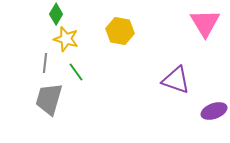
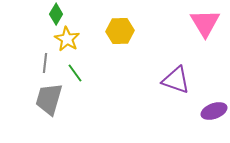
yellow hexagon: rotated 12 degrees counterclockwise
yellow star: moved 1 px right; rotated 15 degrees clockwise
green line: moved 1 px left, 1 px down
